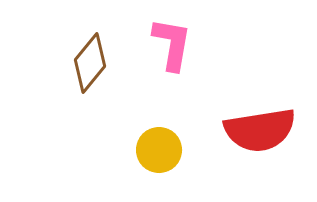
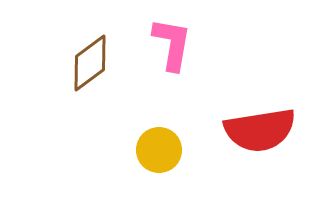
brown diamond: rotated 14 degrees clockwise
